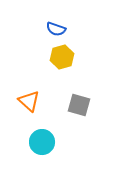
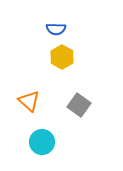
blue semicircle: rotated 18 degrees counterclockwise
yellow hexagon: rotated 15 degrees counterclockwise
gray square: rotated 20 degrees clockwise
